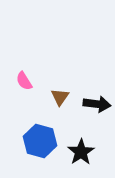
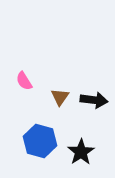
black arrow: moved 3 px left, 4 px up
